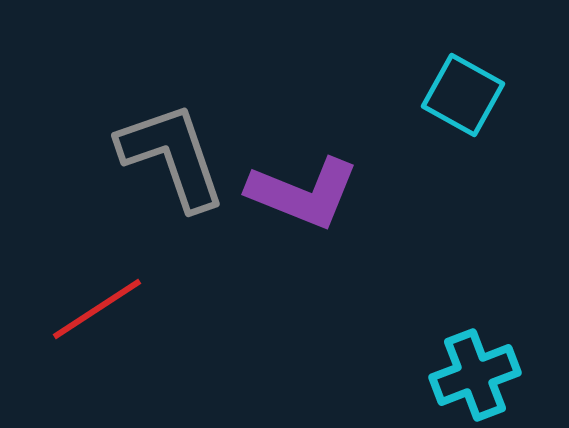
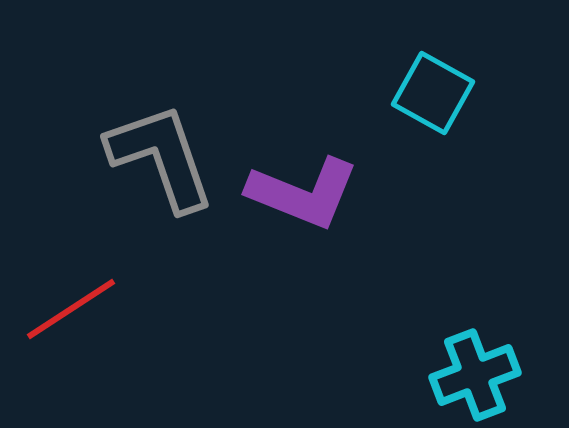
cyan square: moved 30 px left, 2 px up
gray L-shape: moved 11 px left, 1 px down
red line: moved 26 px left
